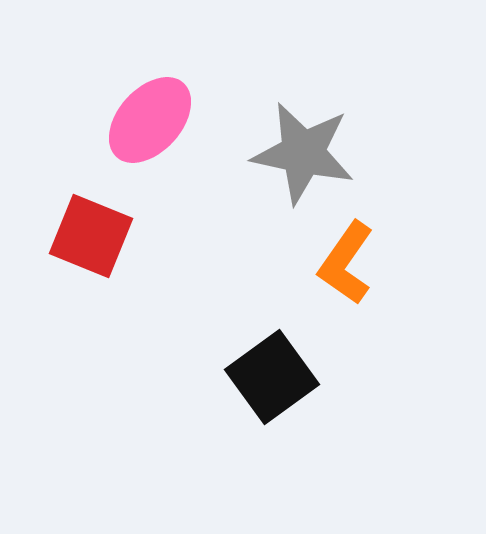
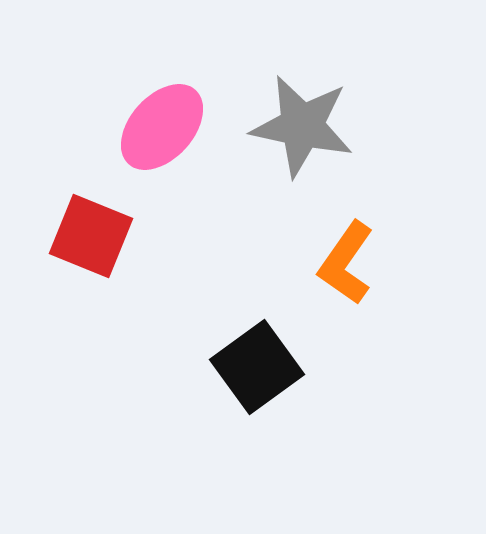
pink ellipse: moved 12 px right, 7 px down
gray star: moved 1 px left, 27 px up
black square: moved 15 px left, 10 px up
